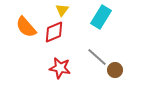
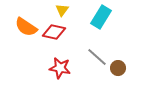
orange semicircle: rotated 15 degrees counterclockwise
red diamond: rotated 35 degrees clockwise
brown circle: moved 3 px right, 2 px up
